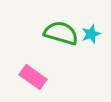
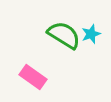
green semicircle: moved 3 px right, 2 px down; rotated 16 degrees clockwise
